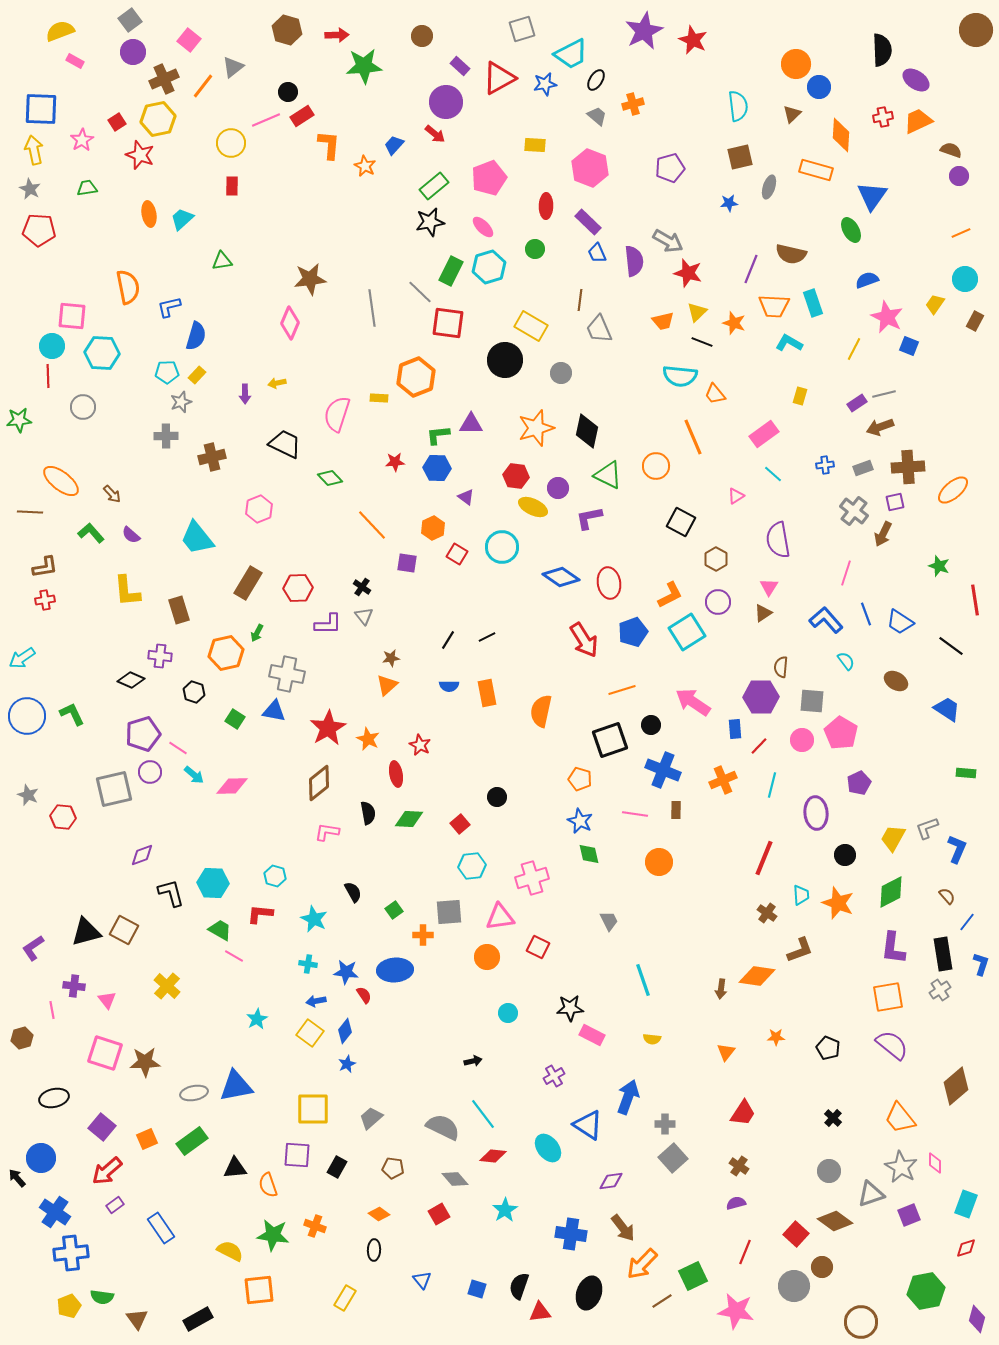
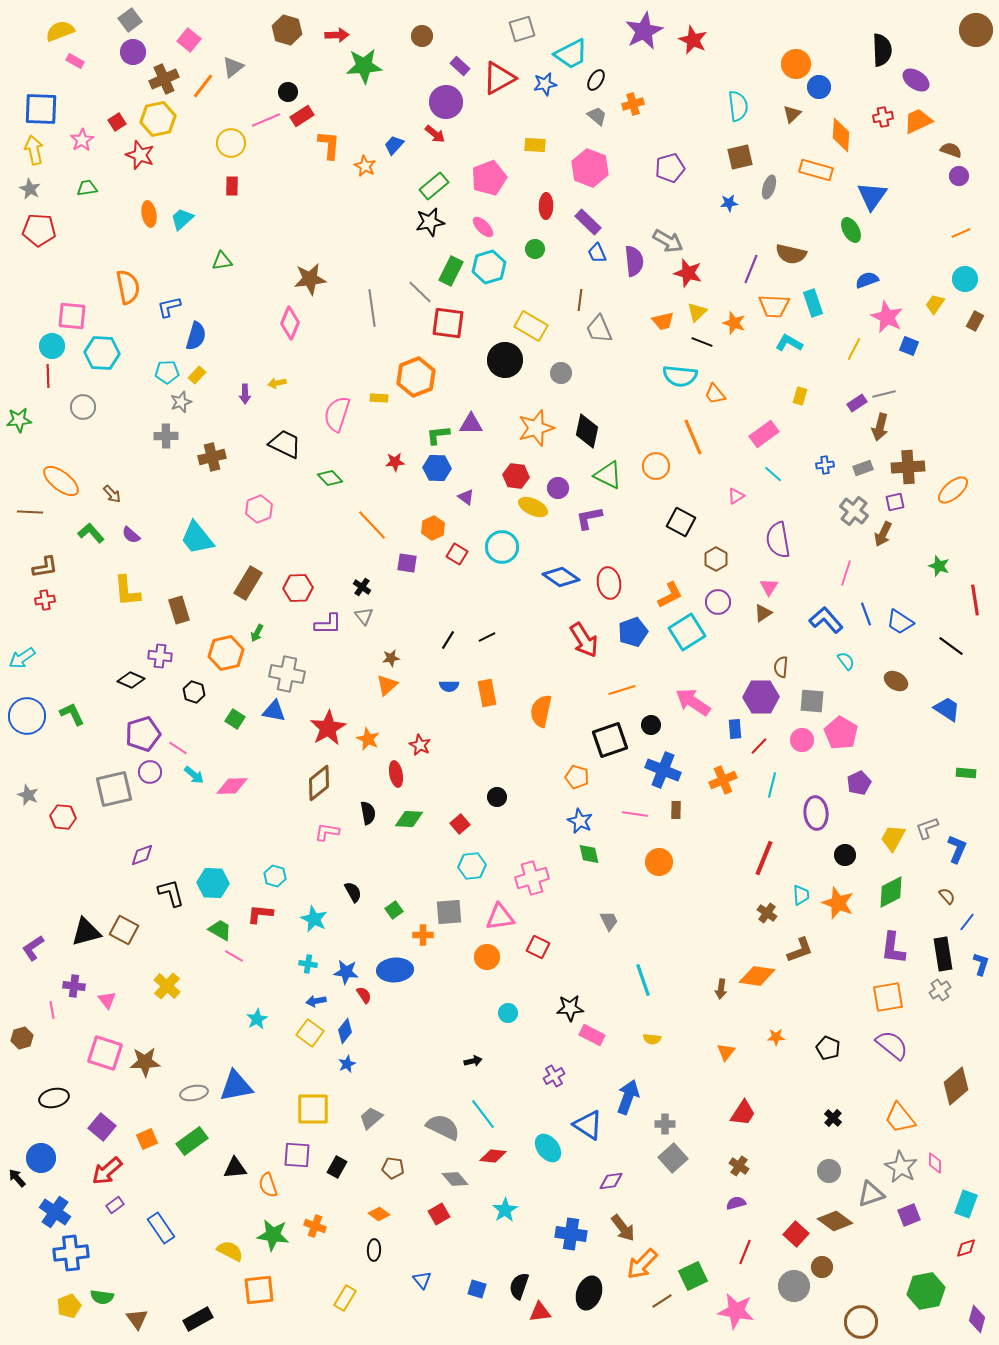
brown arrow at (880, 427): rotated 56 degrees counterclockwise
orange pentagon at (580, 779): moved 3 px left, 2 px up
